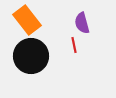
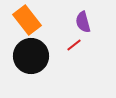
purple semicircle: moved 1 px right, 1 px up
red line: rotated 63 degrees clockwise
